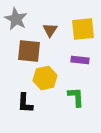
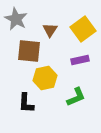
yellow square: rotated 30 degrees counterclockwise
purple rectangle: rotated 18 degrees counterclockwise
green L-shape: rotated 70 degrees clockwise
black L-shape: moved 1 px right
